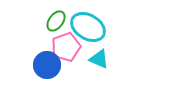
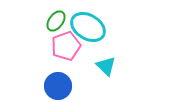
pink pentagon: moved 1 px up
cyan triangle: moved 7 px right, 7 px down; rotated 20 degrees clockwise
blue circle: moved 11 px right, 21 px down
